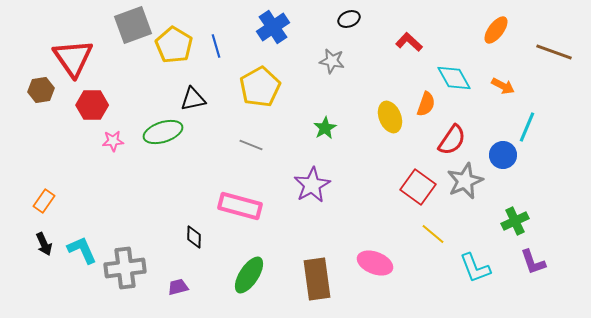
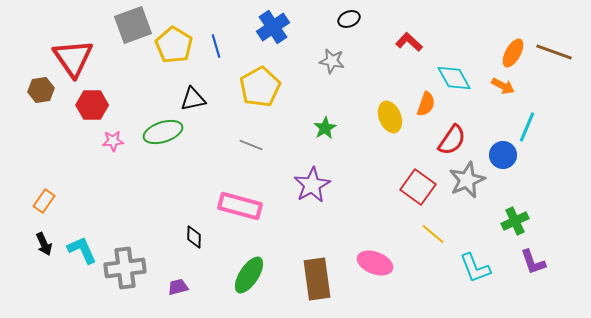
orange ellipse at (496, 30): moved 17 px right, 23 px down; rotated 8 degrees counterclockwise
gray star at (465, 181): moved 2 px right, 1 px up
